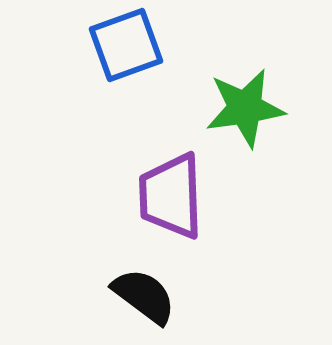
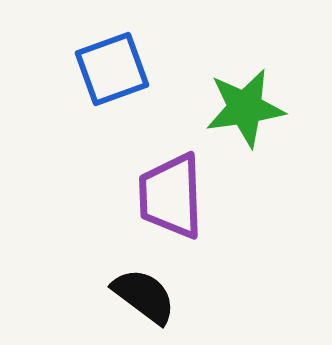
blue square: moved 14 px left, 24 px down
